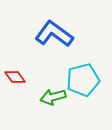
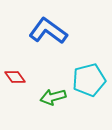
blue L-shape: moved 6 px left, 3 px up
cyan pentagon: moved 6 px right
